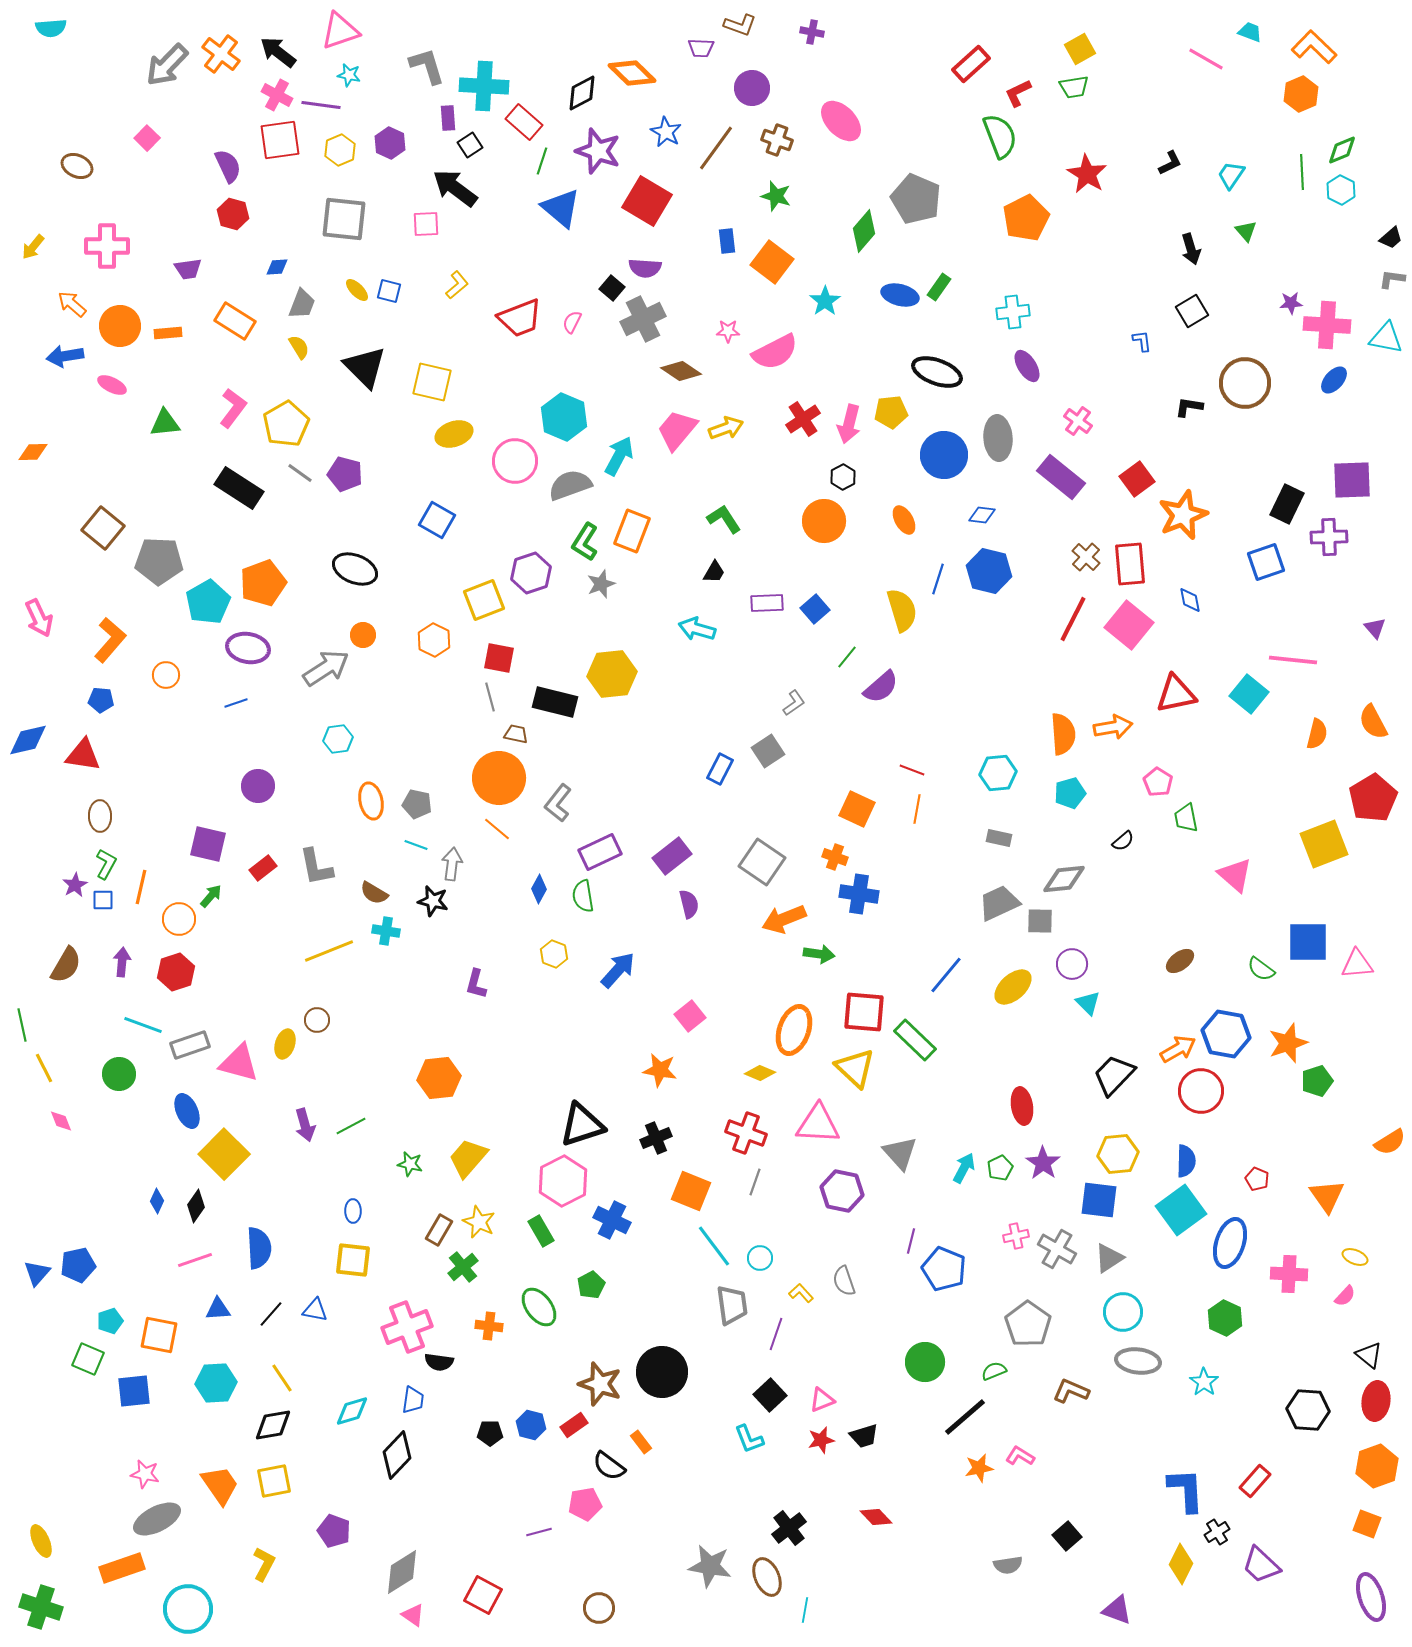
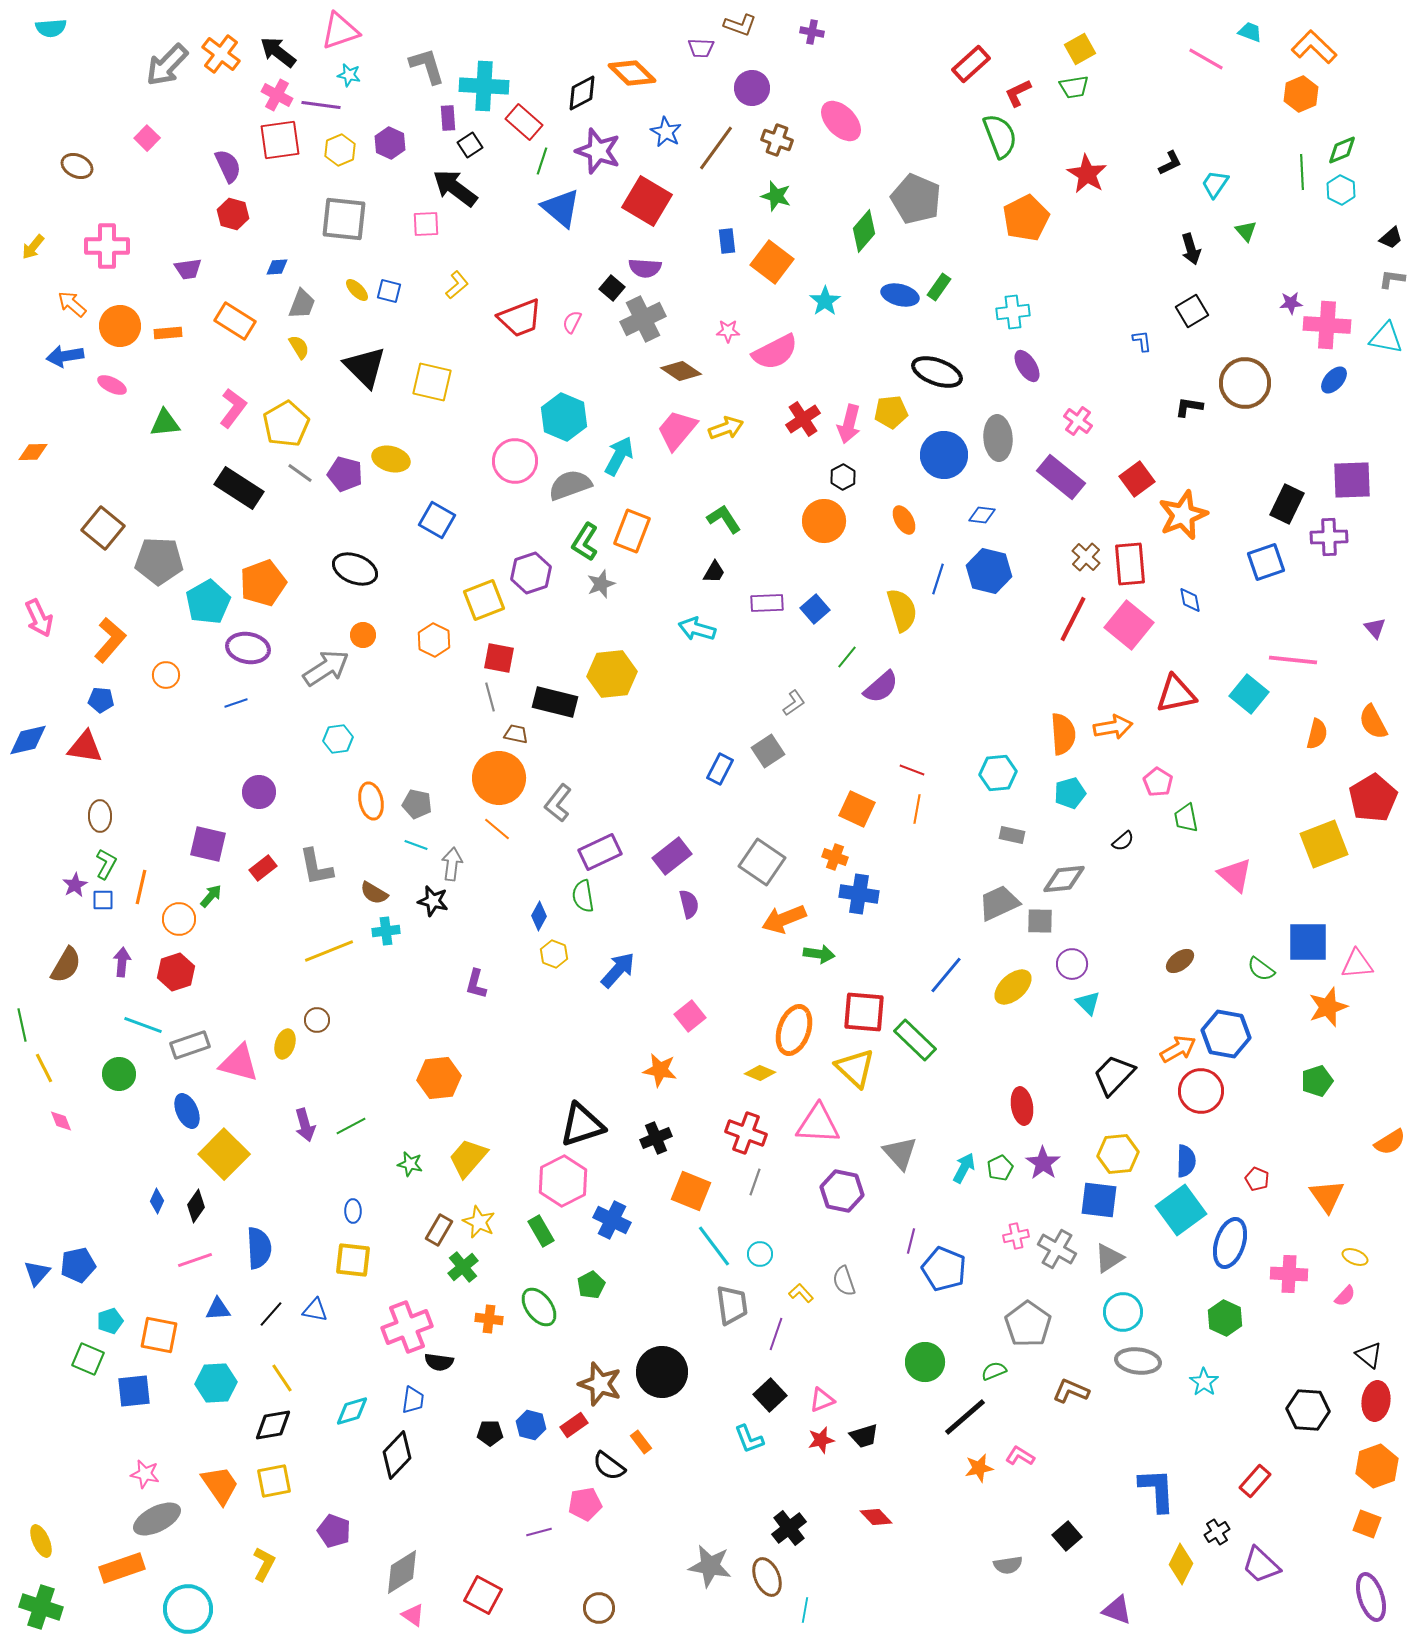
cyan trapezoid at (1231, 175): moved 16 px left, 9 px down
yellow ellipse at (454, 434): moved 63 px left, 25 px down; rotated 33 degrees clockwise
red triangle at (83, 755): moved 2 px right, 8 px up
purple circle at (258, 786): moved 1 px right, 6 px down
gray rectangle at (999, 838): moved 13 px right, 3 px up
blue diamond at (539, 889): moved 27 px down
cyan cross at (386, 931): rotated 16 degrees counterclockwise
orange star at (1288, 1043): moved 40 px right, 36 px up
cyan circle at (760, 1258): moved 4 px up
orange cross at (489, 1326): moved 7 px up
blue L-shape at (1186, 1490): moved 29 px left
